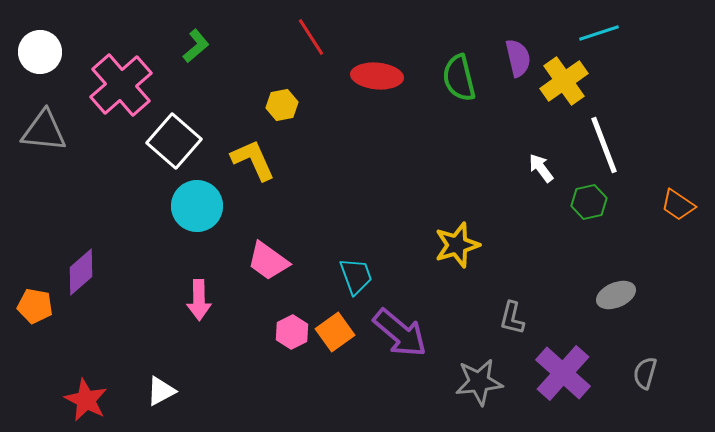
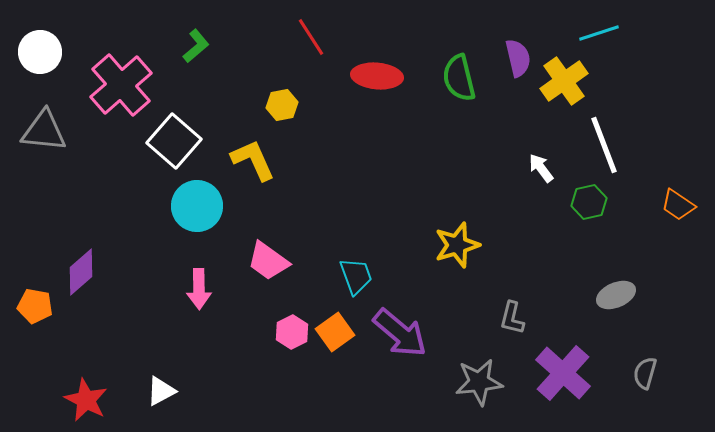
pink arrow: moved 11 px up
